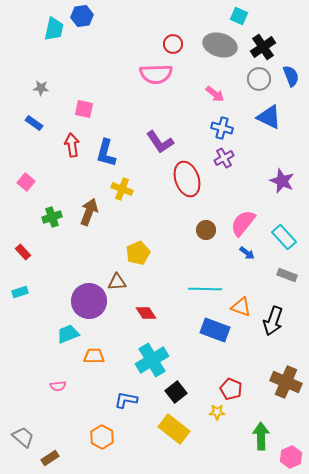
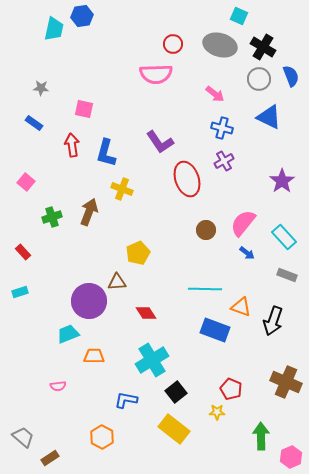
black cross at (263, 47): rotated 25 degrees counterclockwise
purple cross at (224, 158): moved 3 px down
purple star at (282, 181): rotated 15 degrees clockwise
